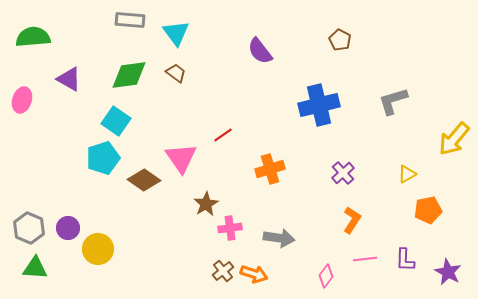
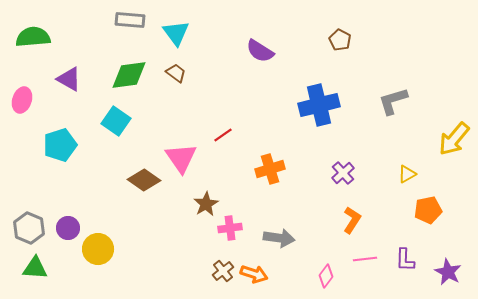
purple semicircle: rotated 20 degrees counterclockwise
cyan pentagon: moved 43 px left, 13 px up
